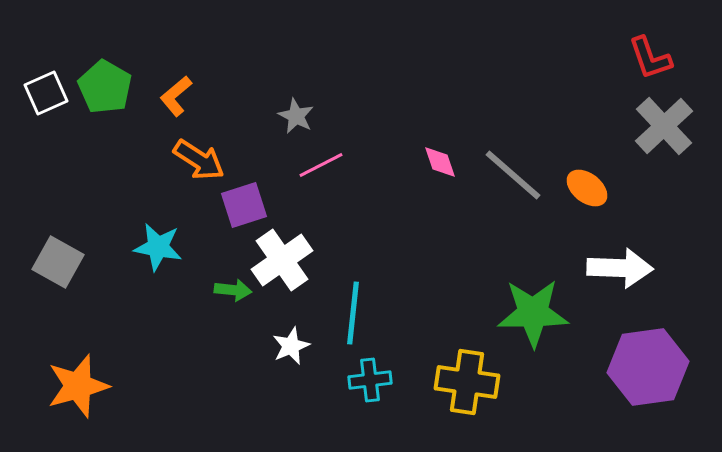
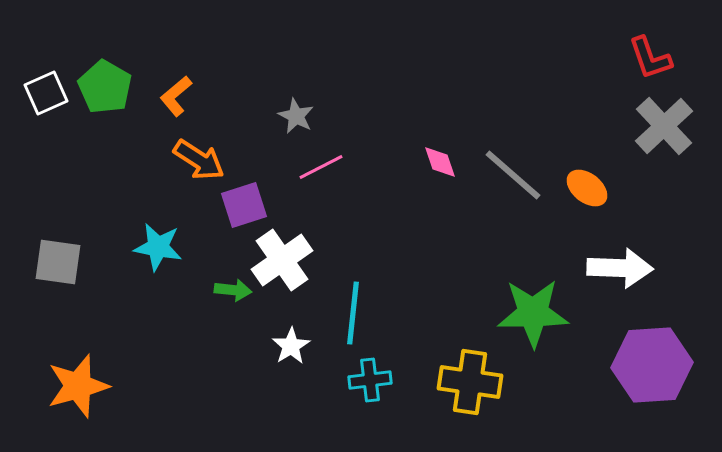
pink line: moved 2 px down
gray square: rotated 21 degrees counterclockwise
white star: rotated 9 degrees counterclockwise
purple hexagon: moved 4 px right, 2 px up; rotated 4 degrees clockwise
yellow cross: moved 3 px right
